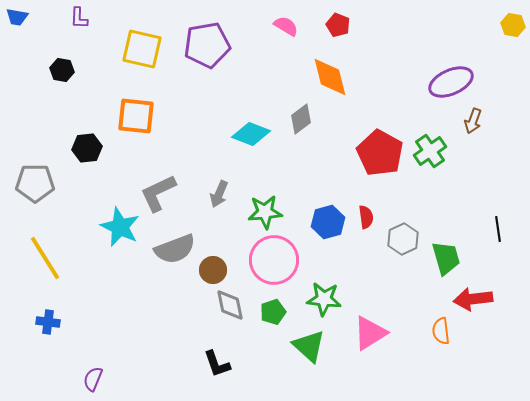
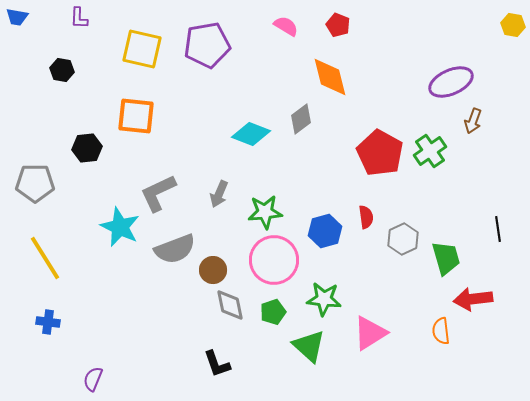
blue hexagon at (328, 222): moved 3 px left, 9 px down
